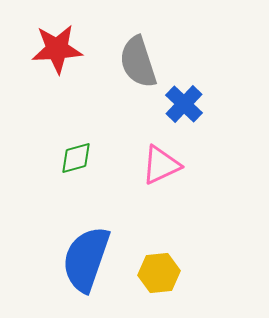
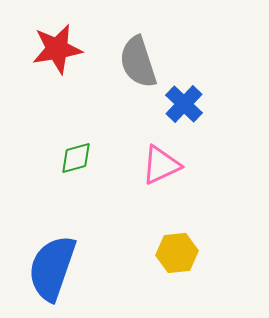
red star: rotated 6 degrees counterclockwise
blue semicircle: moved 34 px left, 9 px down
yellow hexagon: moved 18 px right, 20 px up
